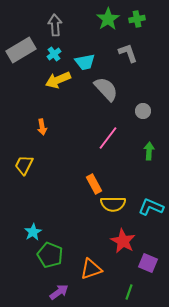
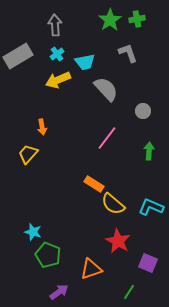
green star: moved 2 px right, 1 px down
gray rectangle: moved 3 px left, 6 px down
cyan cross: moved 3 px right
pink line: moved 1 px left
yellow trapezoid: moved 4 px right, 11 px up; rotated 15 degrees clockwise
orange rectangle: rotated 30 degrees counterclockwise
yellow semicircle: rotated 40 degrees clockwise
cyan star: rotated 24 degrees counterclockwise
red star: moved 5 px left
green pentagon: moved 2 px left
green line: rotated 14 degrees clockwise
